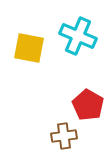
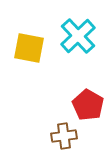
cyan cross: rotated 24 degrees clockwise
